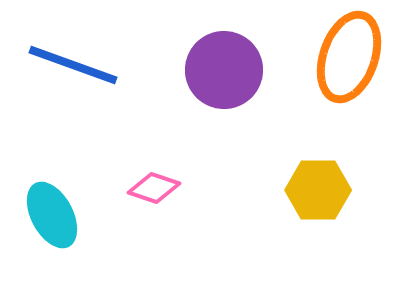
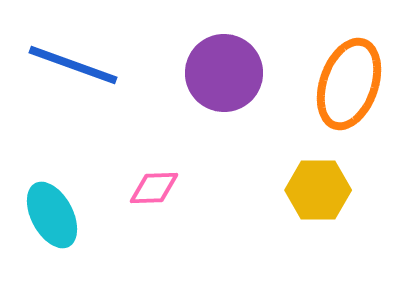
orange ellipse: moved 27 px down
purple circle: moved 3 px down
pink diamond: rotated 21 degrees counterclockwise
